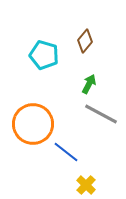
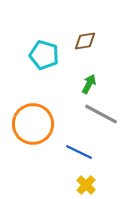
brown diamond: rotated 40 degrees clockwise
blue line: moved 13 px right; rotated 12 degrees counterclockwise
